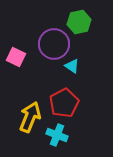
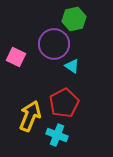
green hexagon: moved 5 px left, 3 px up
yellow arrow: moved 1 px up
